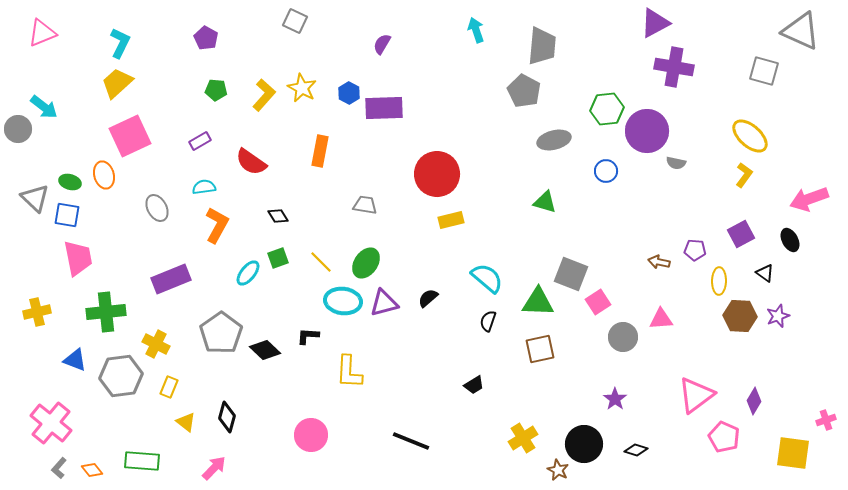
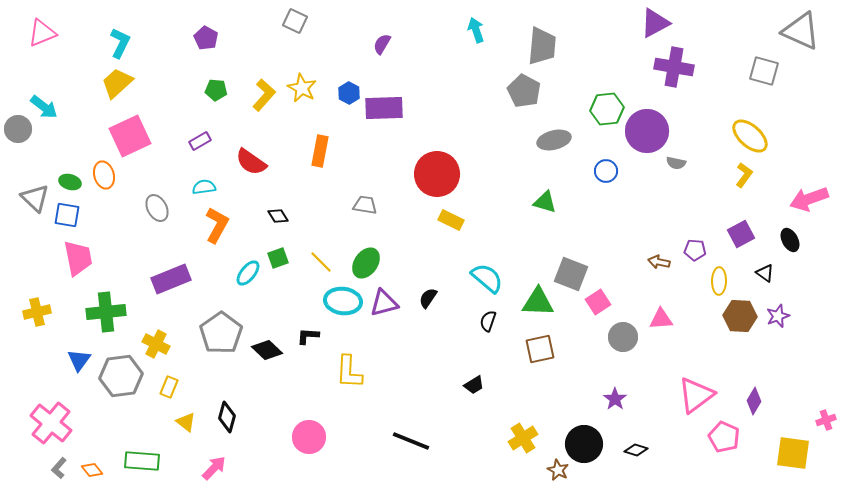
yellow rectangle at (451, 220): rotated 40 degrees clockwise
black semicircle at (428, 298): rotated 15 degrees counterclockwise
black diamond at (265, 350): moved 2 px right
blue triangle at (75, 360): moved 4 px right; rotated 45 degrees clockwise
pink circle at (311, 435): moved 2 px left, 2 px down
